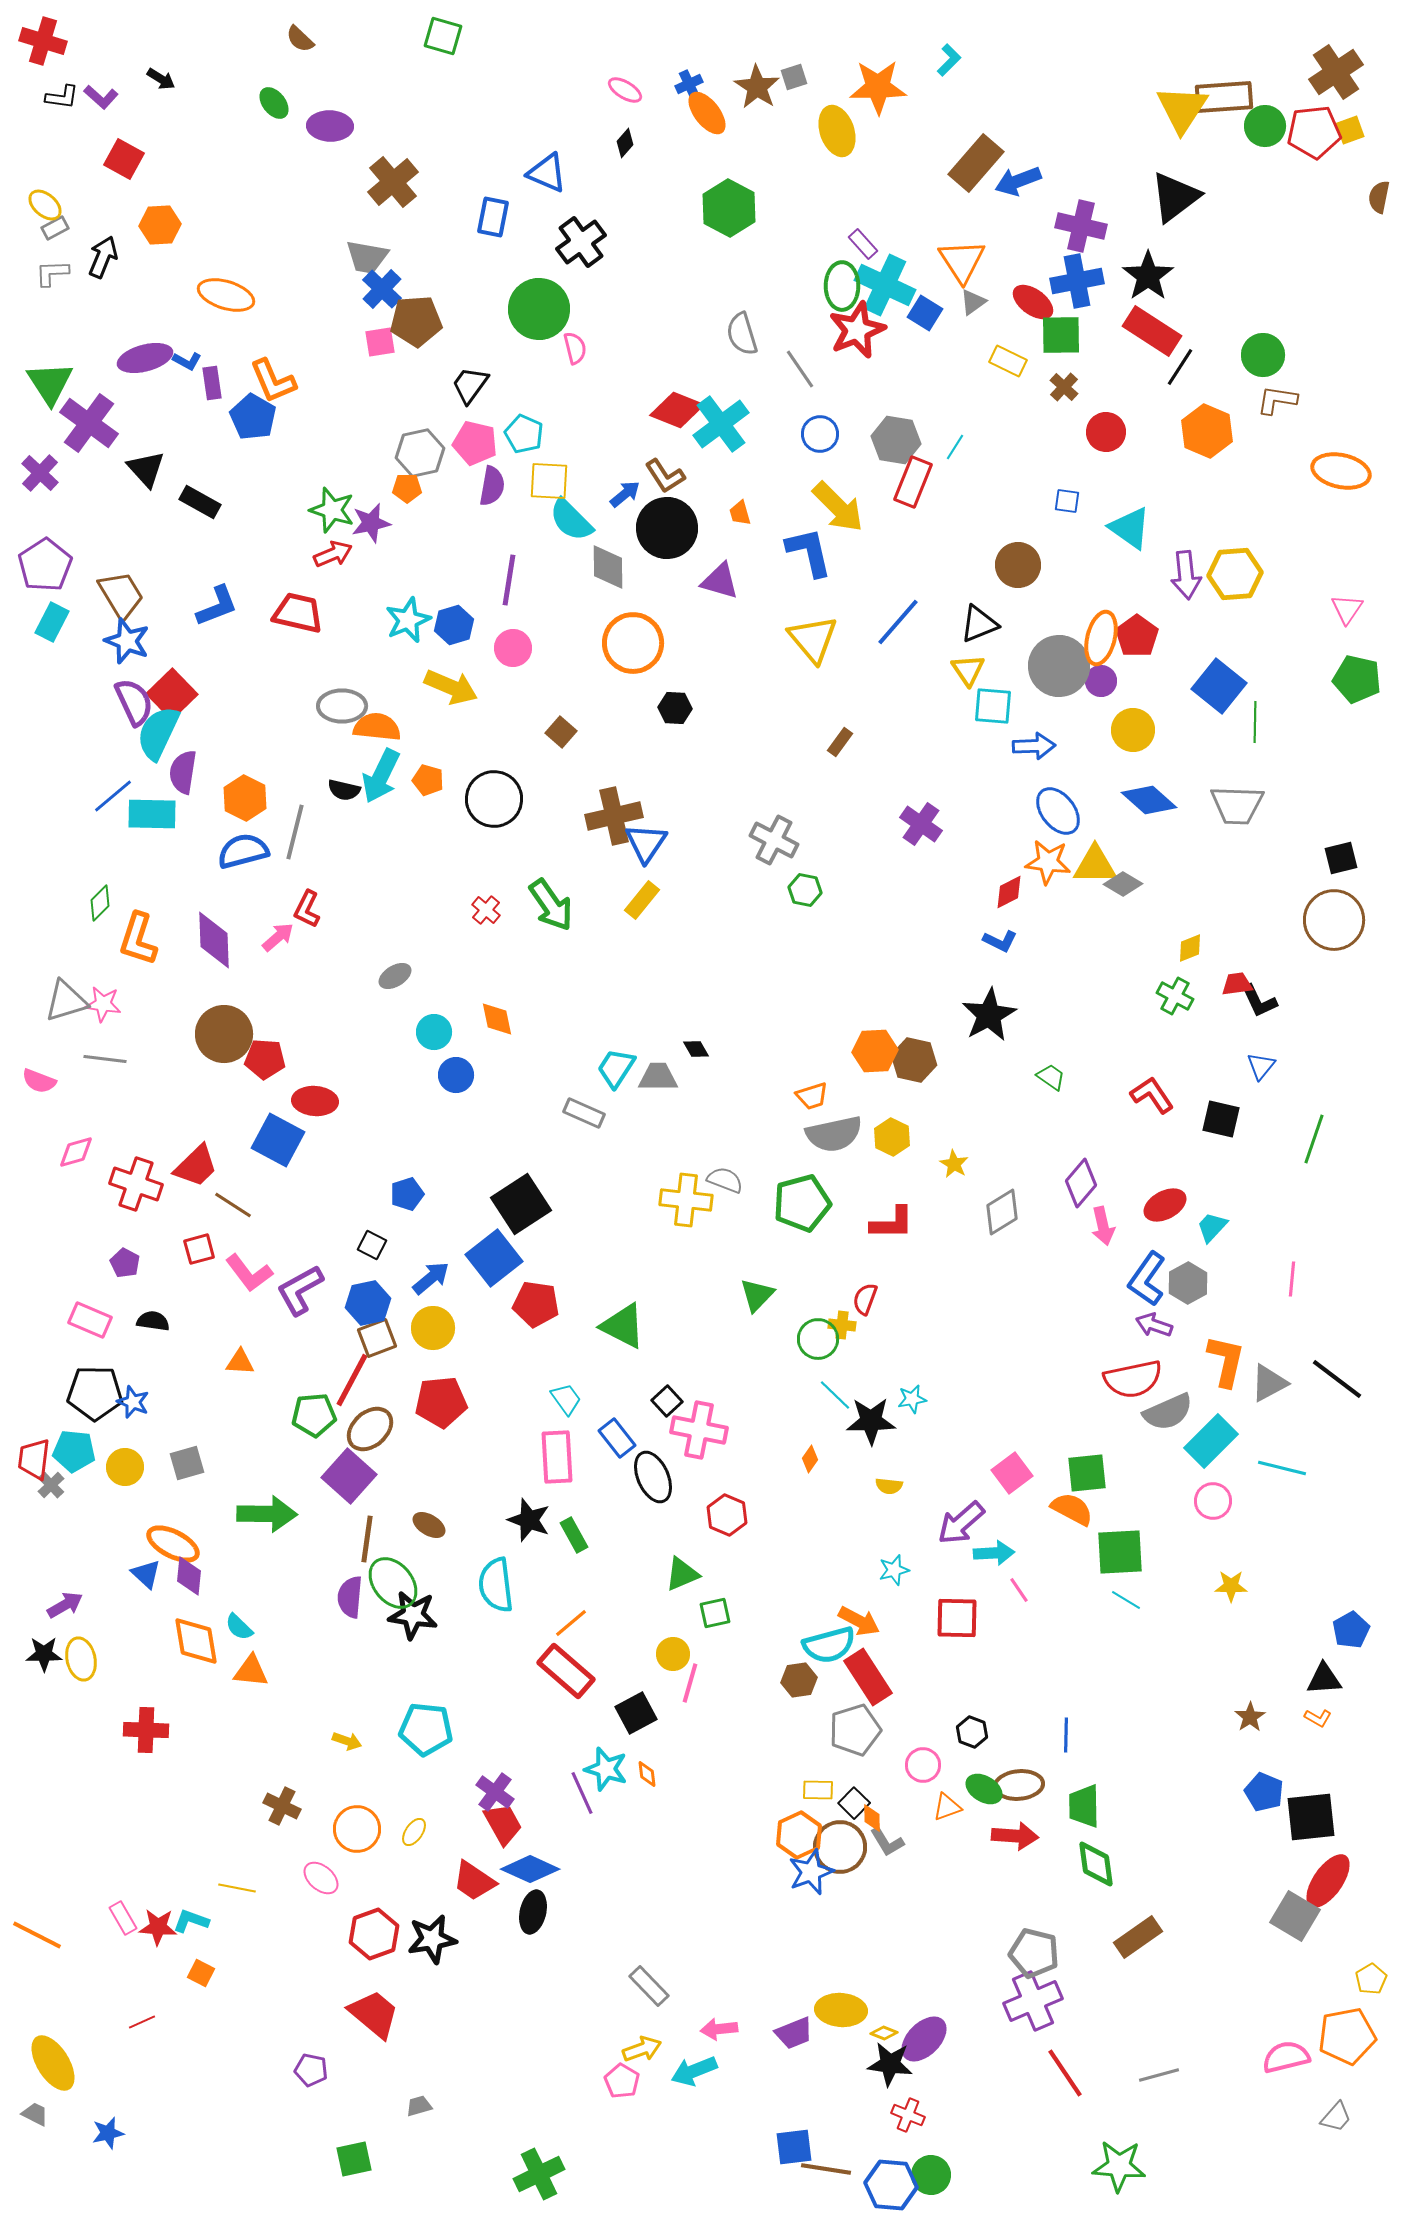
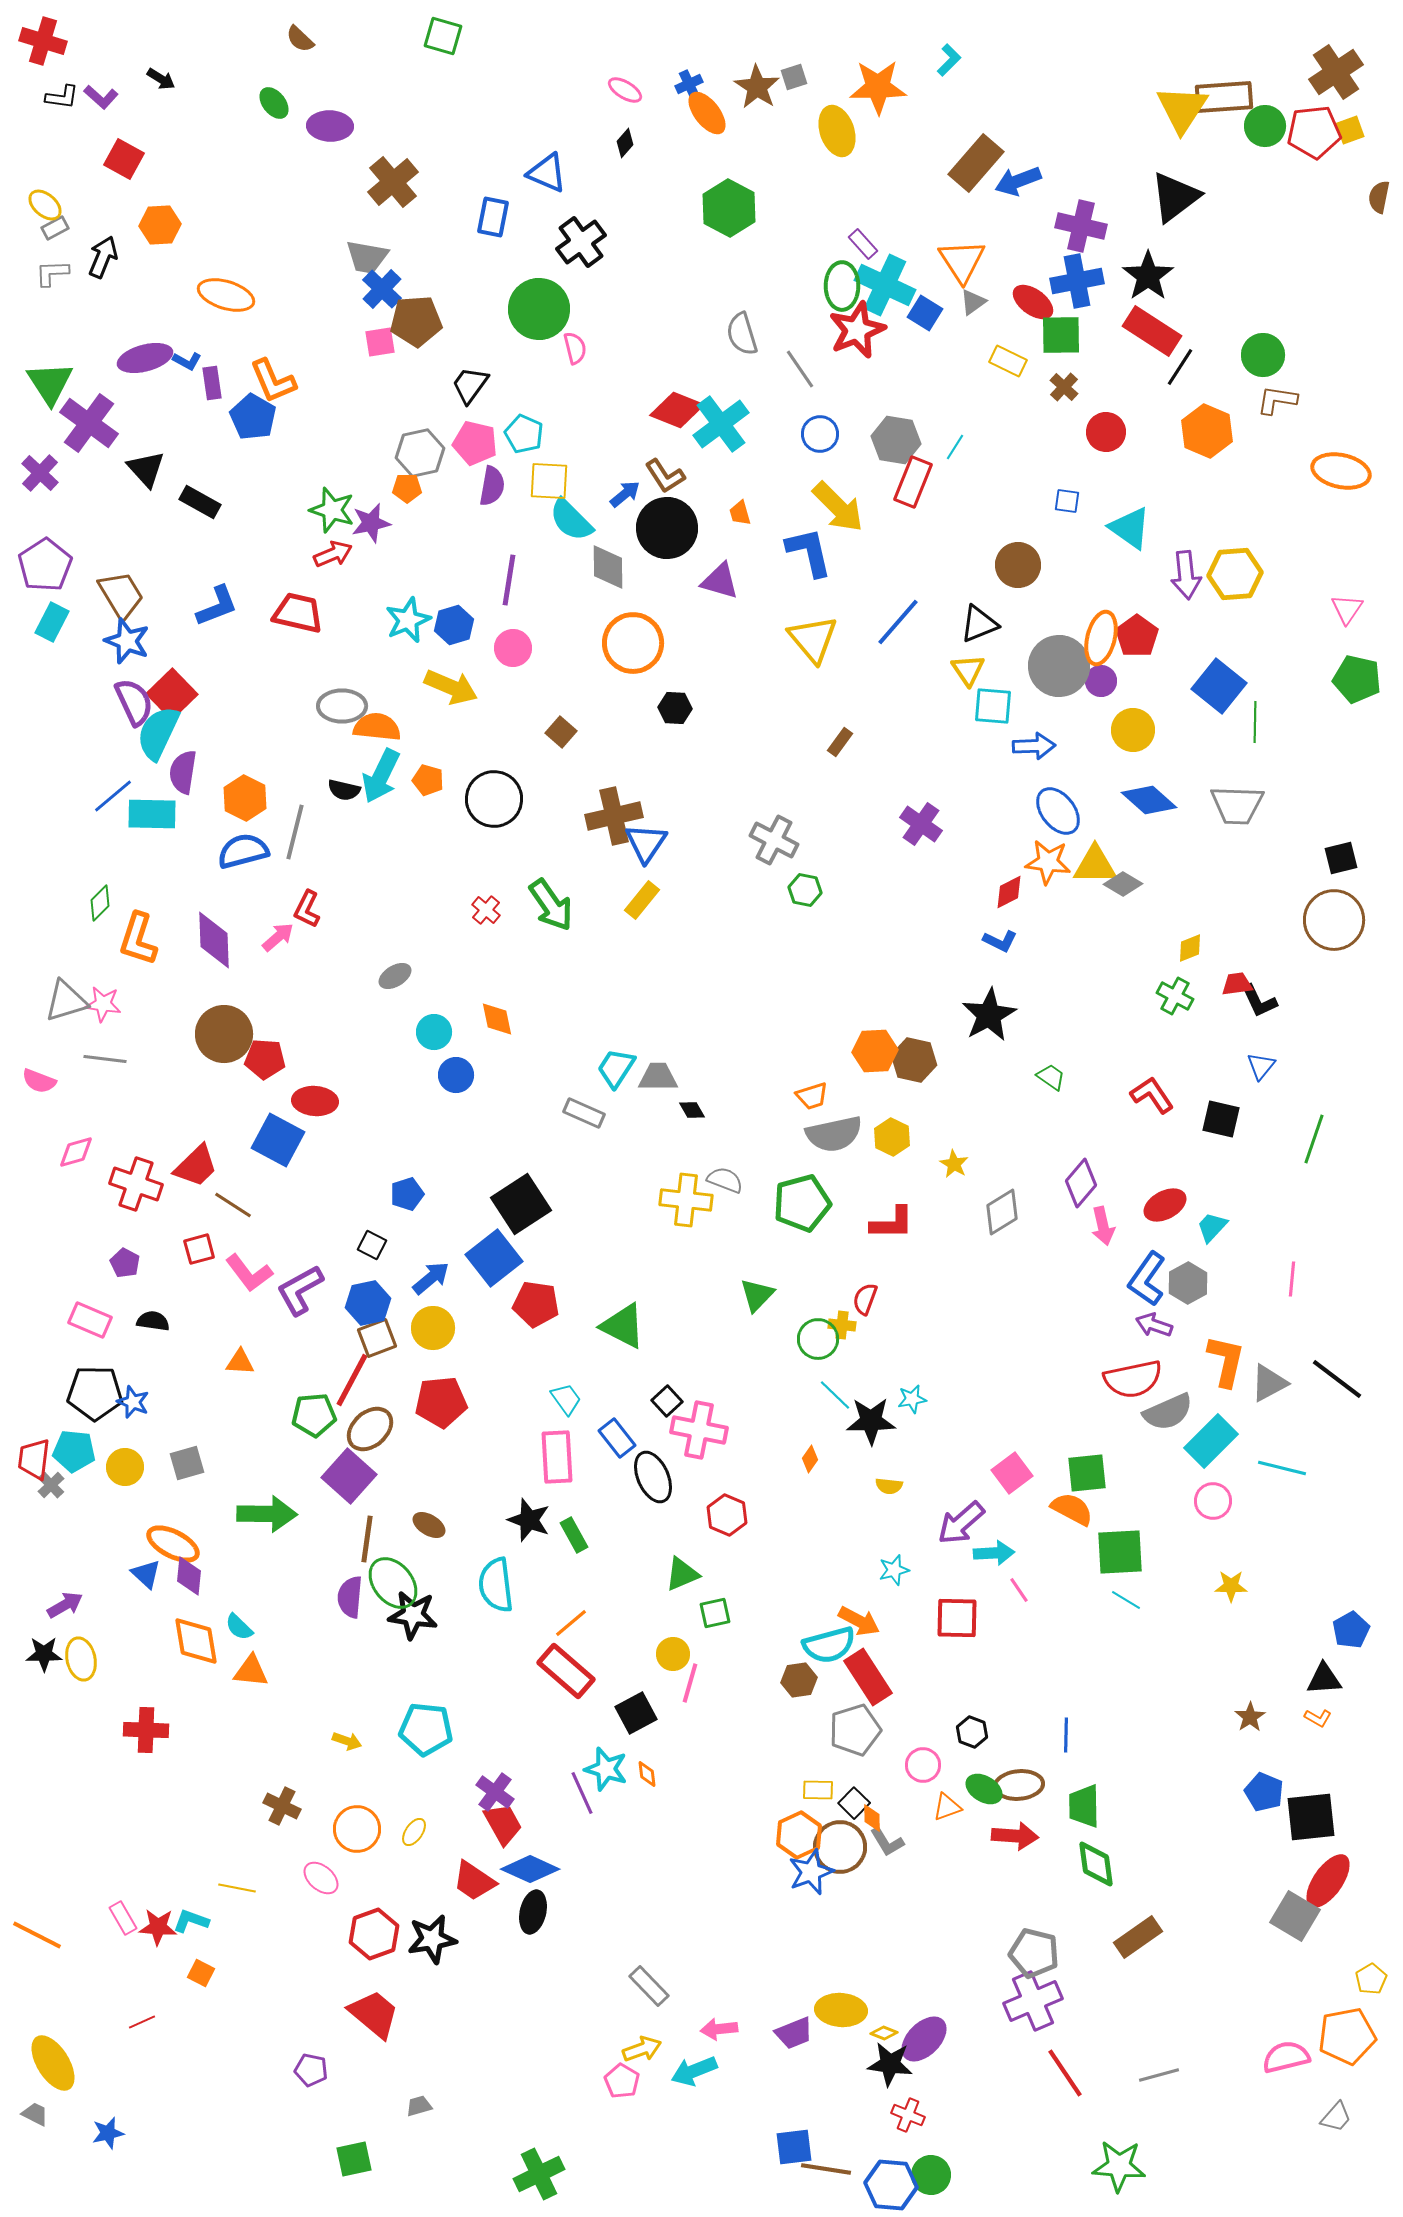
black diamond at (696, 1049): moved 4 px left, 61 px down
